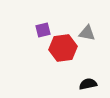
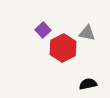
purple square: rotated 28 degrees counterclockwise
red hexagon: rotated 20 degrees counterclockwise
